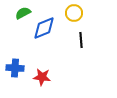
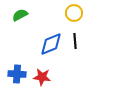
green semicircle: moved 3 px left, 2 px down
blue diamond: moved 7 px right, 16 px down
black line: moved 6 px left, 1 px down
blue cross: moved 2 px right, 6 px down
